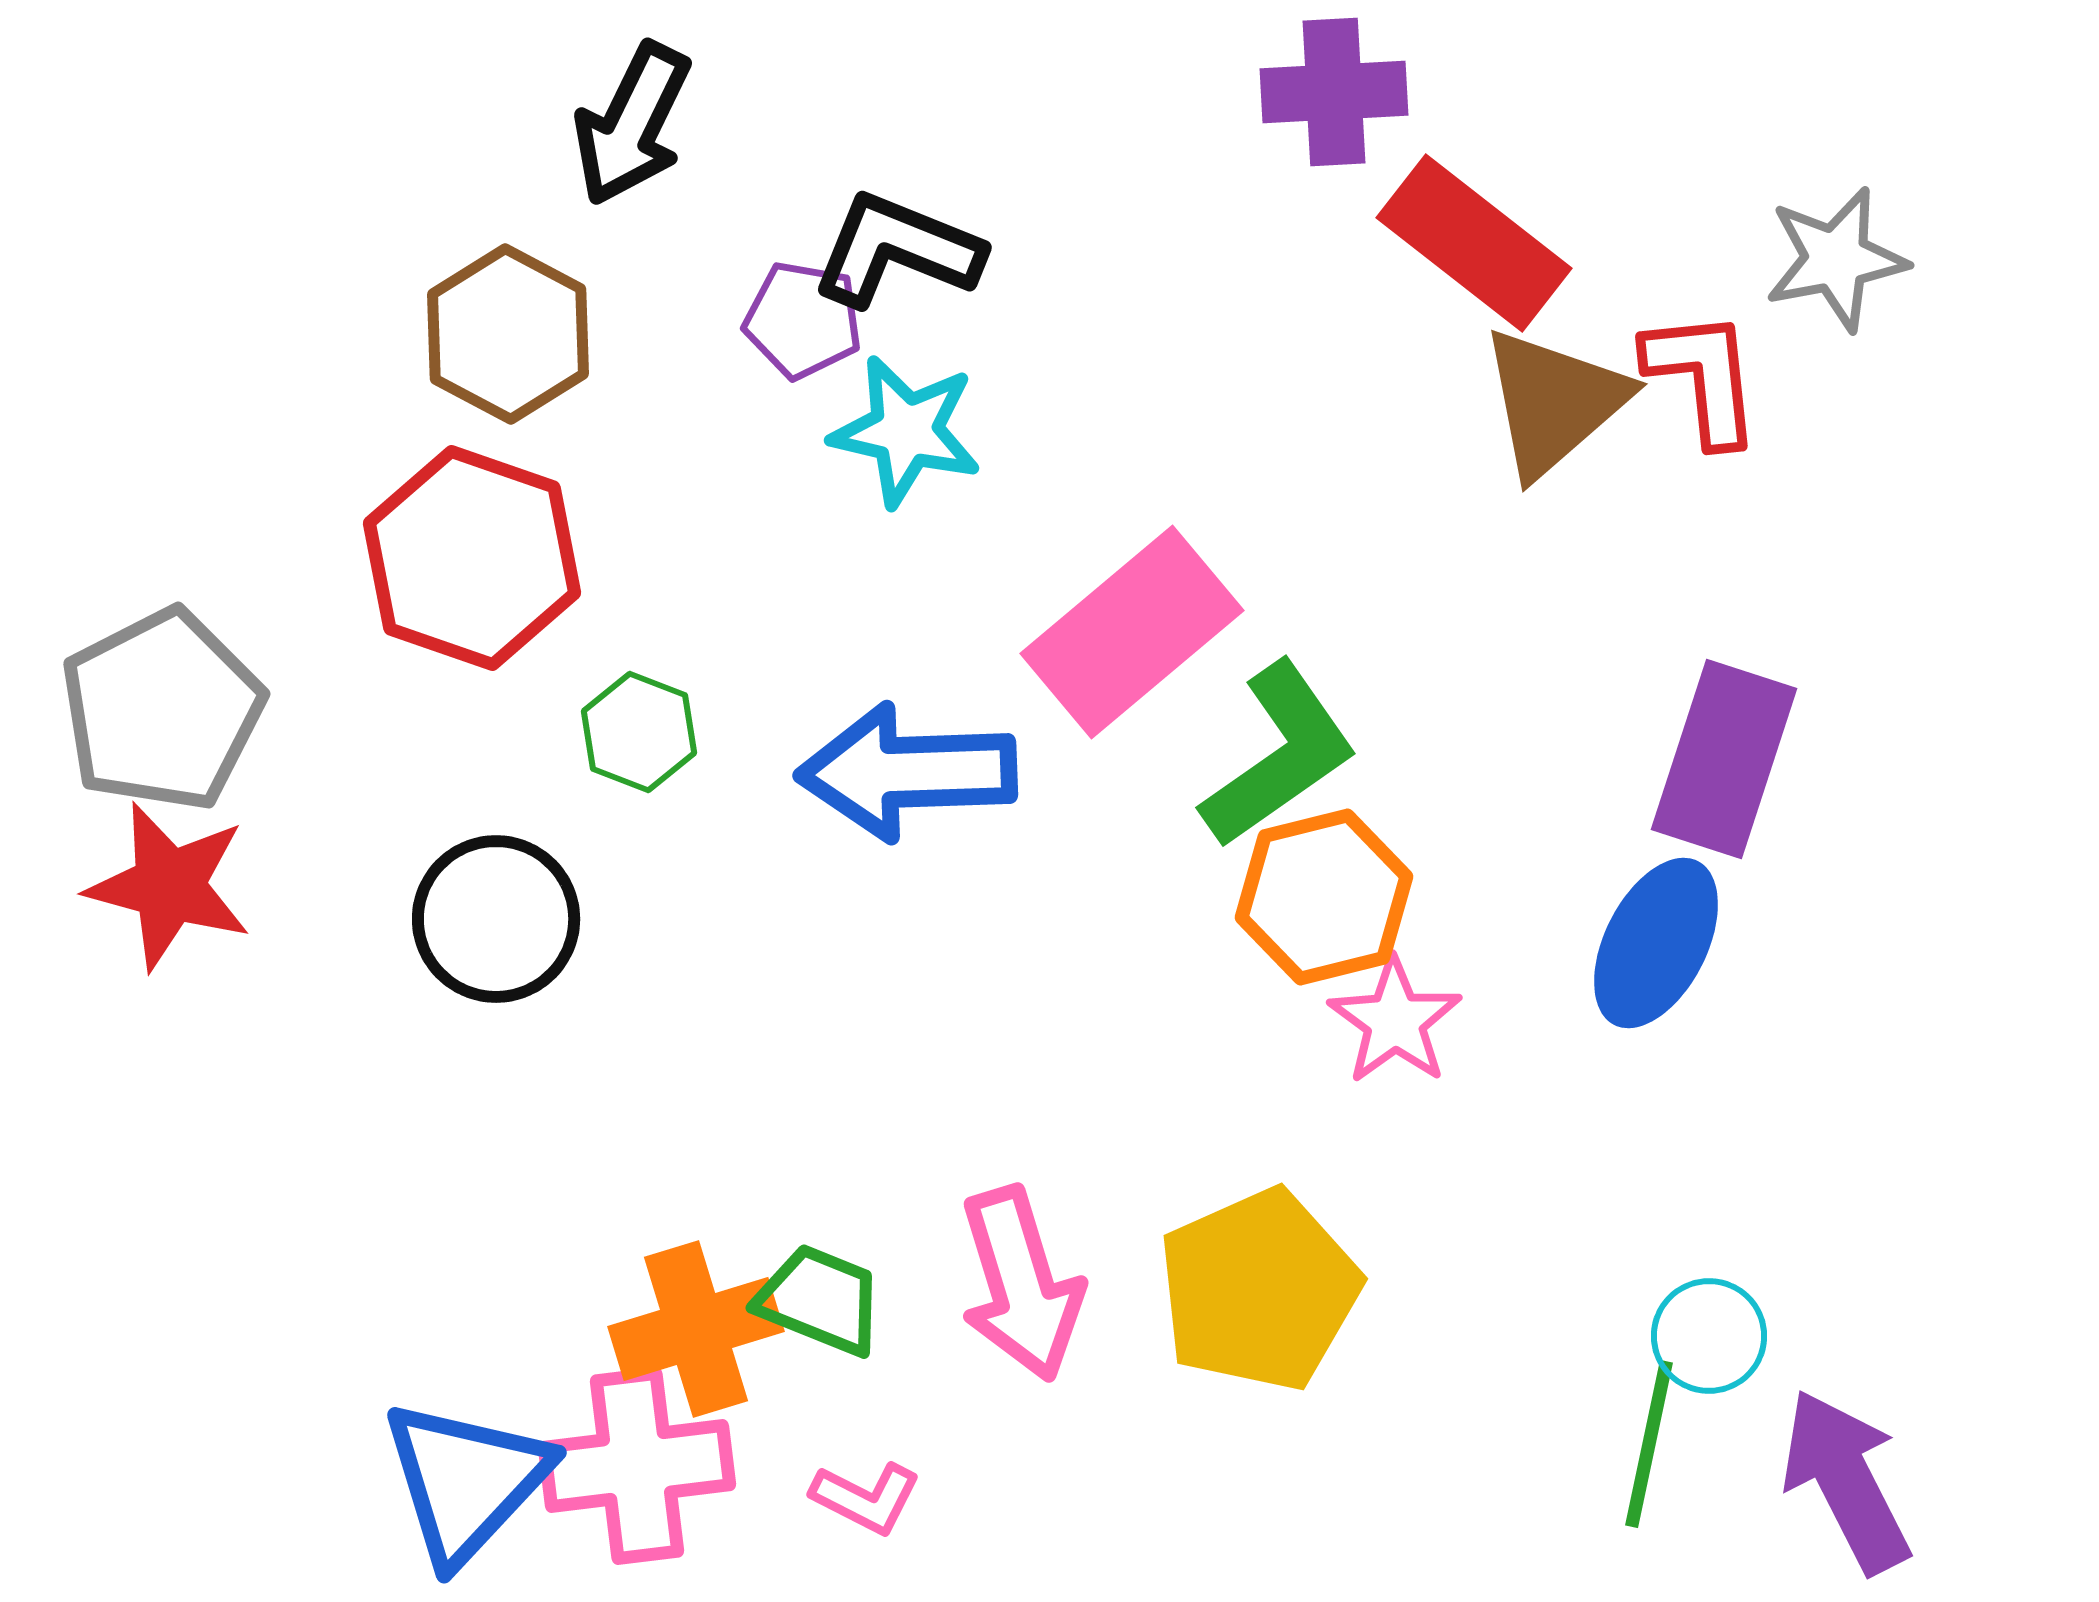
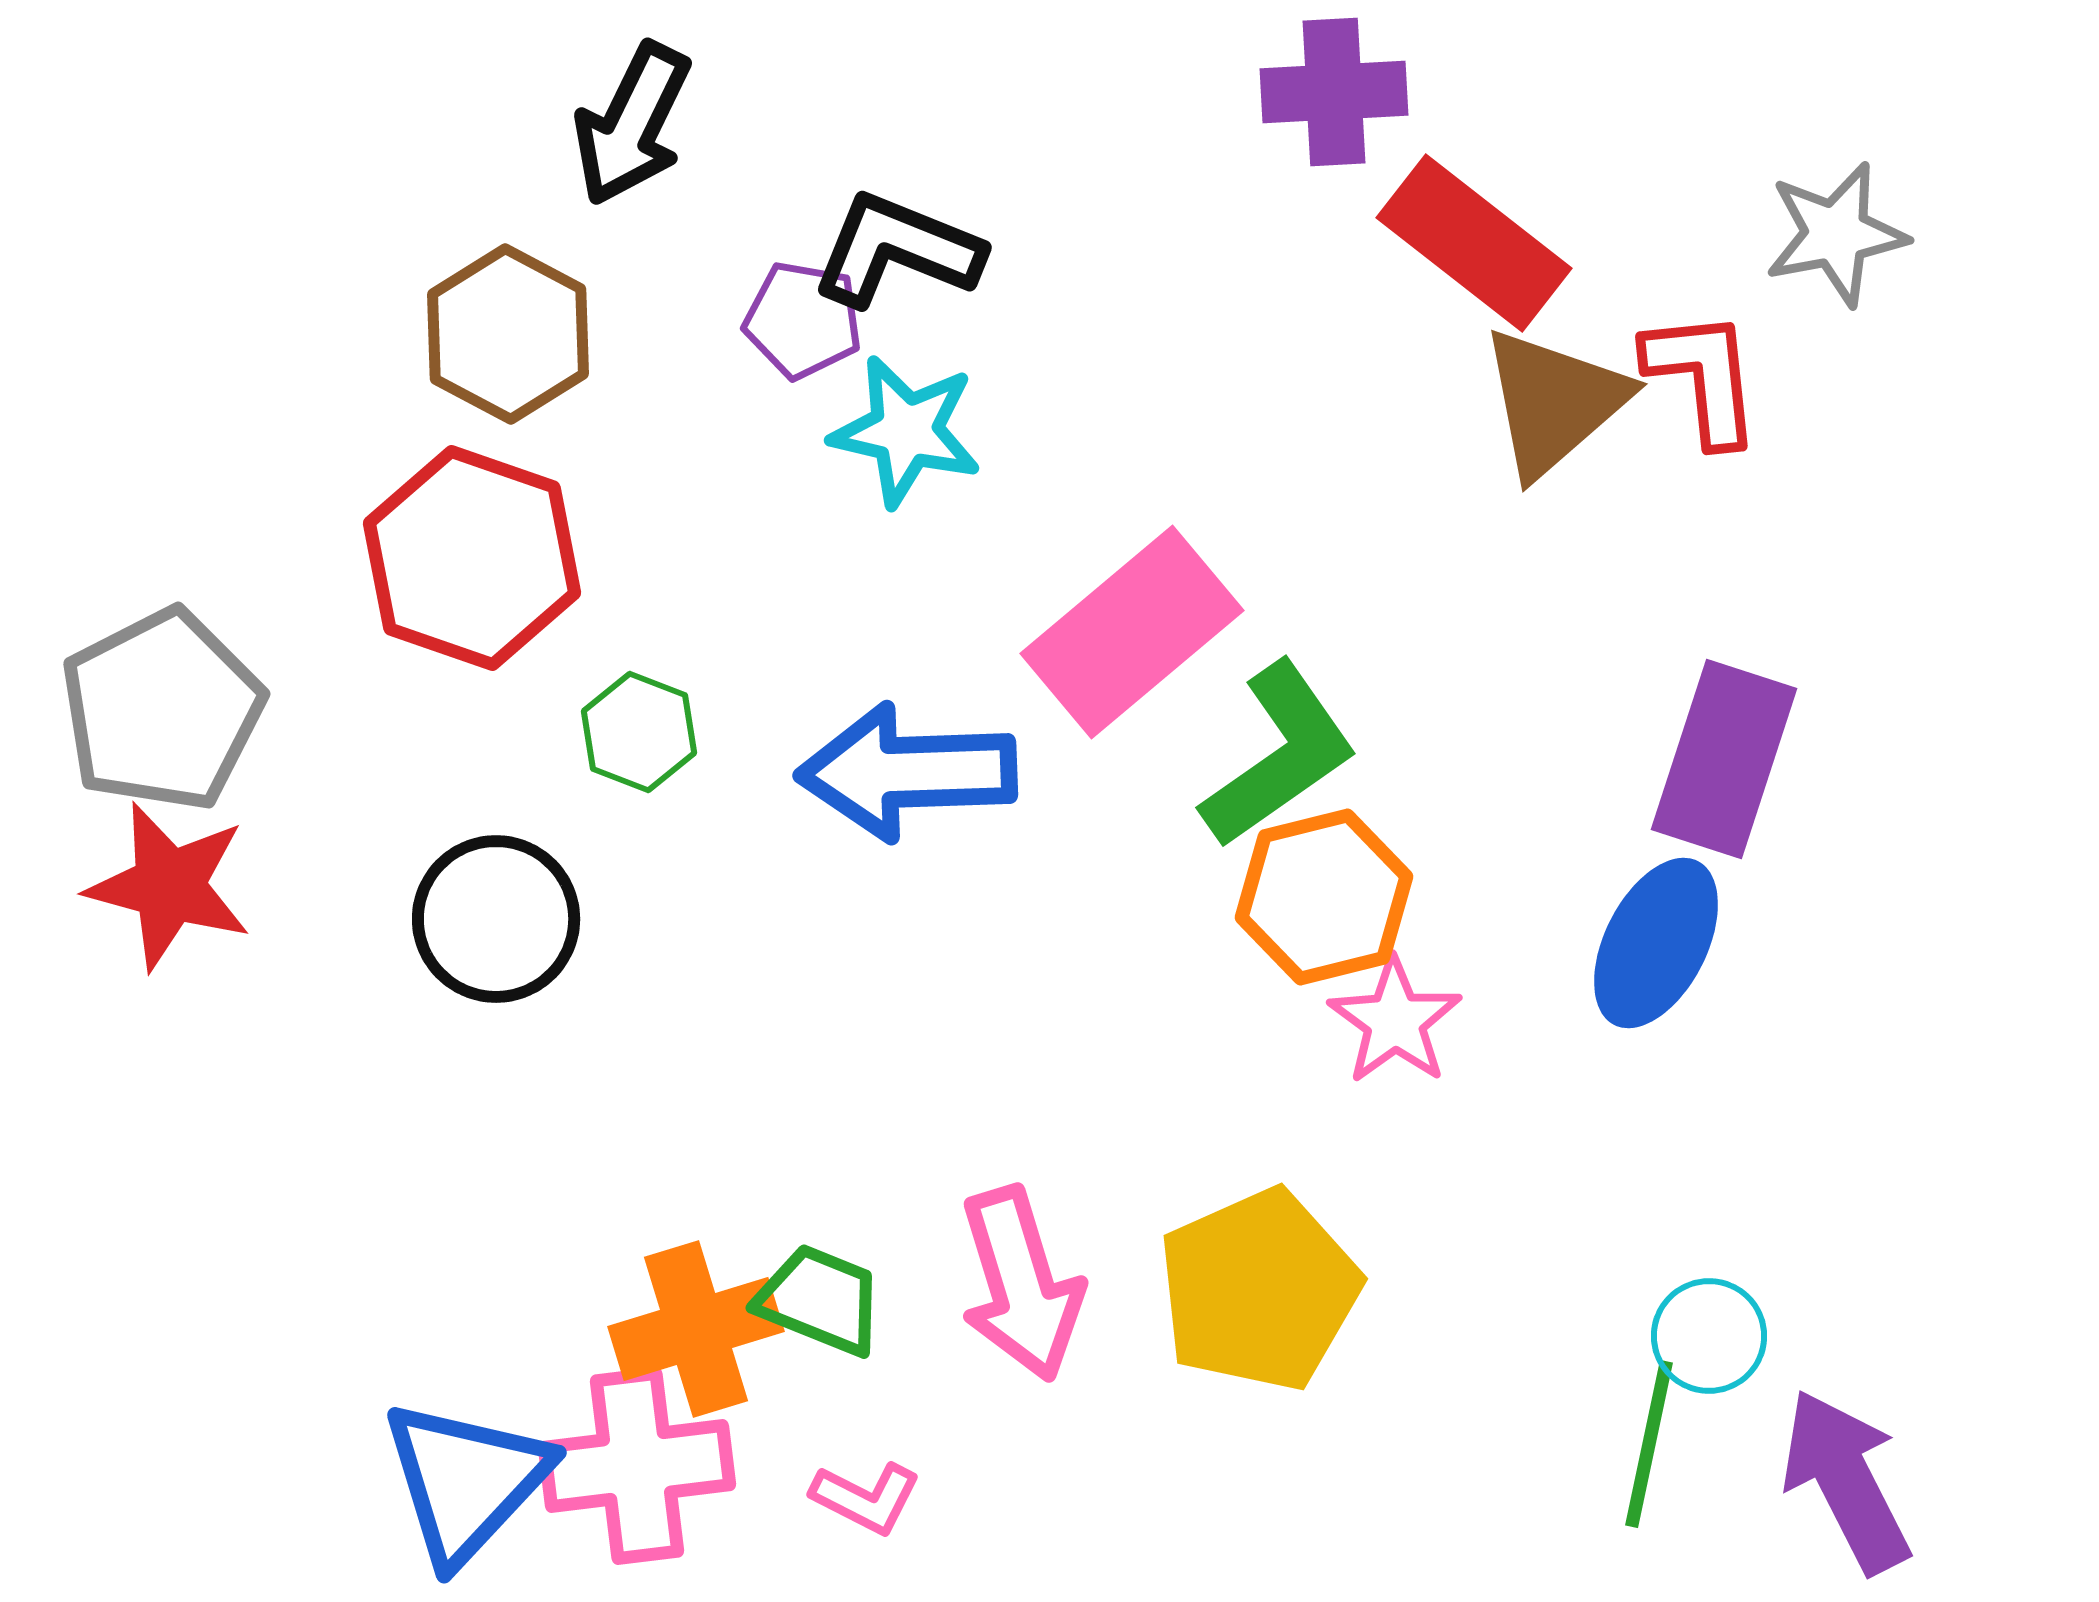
gray star: moved 25 px up
